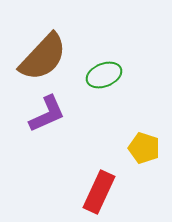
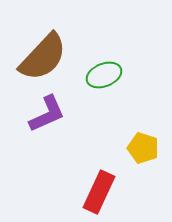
yellow pentagon: moved 1 px left
